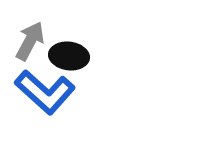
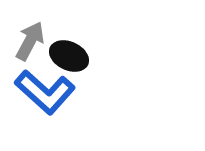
black ellipse: rotated 18 degrees clockwise
